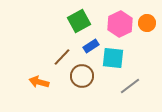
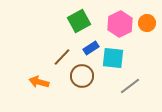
blue rectangle: moved 2 px down
